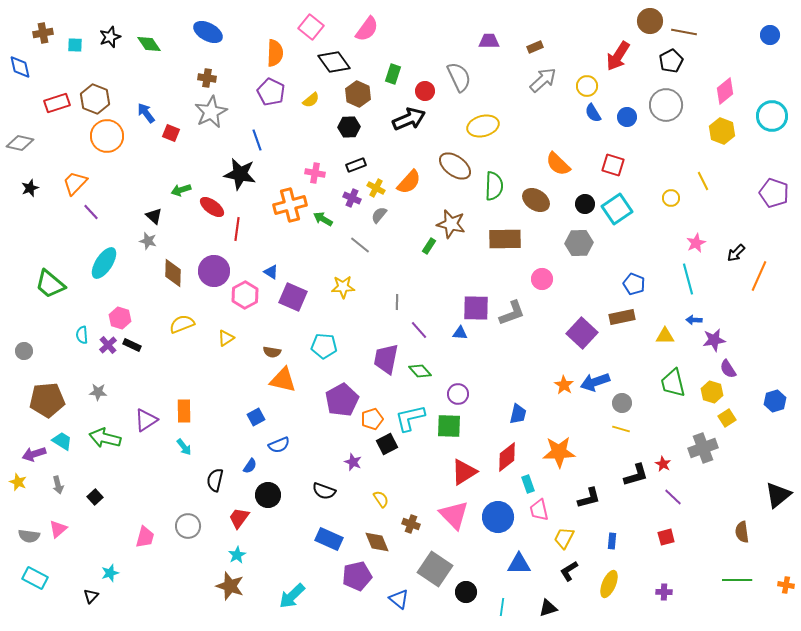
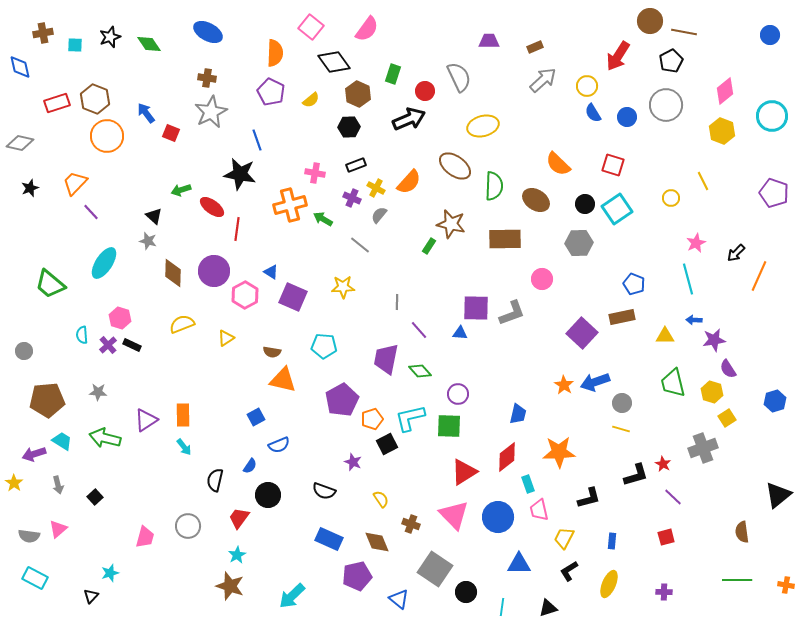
orange rectangle at (184, 411): moved 1 px left, 4 px down
yellow star at (18, 482): moved 4 px left, 1 px down; rotated 12 degrees clockwise
